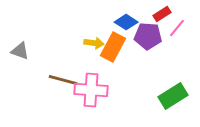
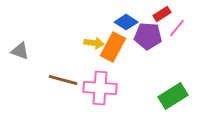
pink cross: moved 9 px right, 2 px up
